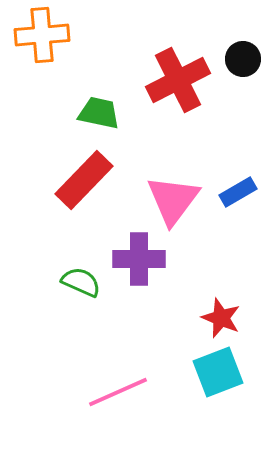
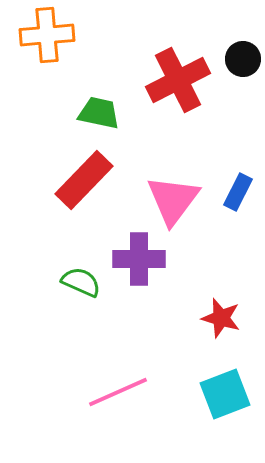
orange cross: moved 5 px right
blue rectangle: rotated 33 degrees counterclockwise
red star: rotated 6 degrees counterclockwise
cyan square: moved 7 px right, 22 px down
